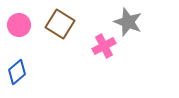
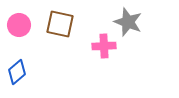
brown square: rotated 20 degrees counterclockwise
pink cross: rotated 25 degrees clockwise
